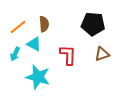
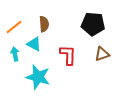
orange line: moved 4 px left
cyan arrow: rotated 144 degrees clockwise
